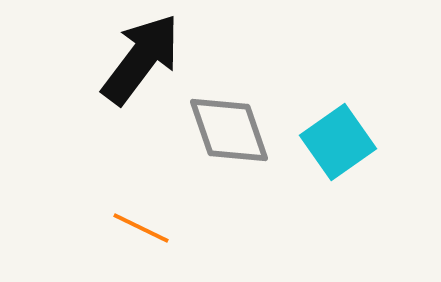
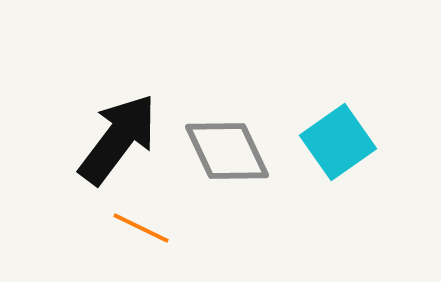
black arrow: moved 23 px left, 80 px down
gray diamond: moved 2 px left, 21 px down; rotated 6 degrees counterclockwise
